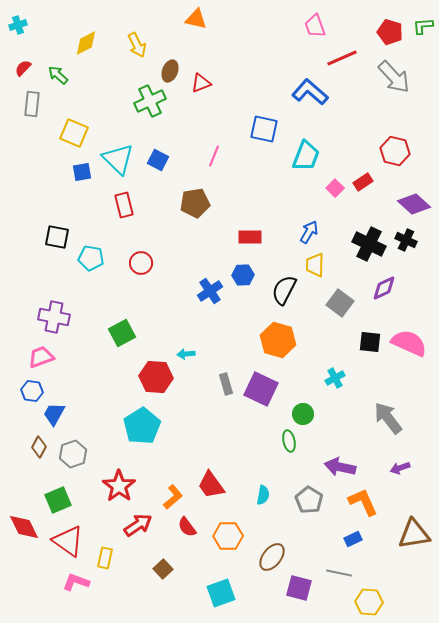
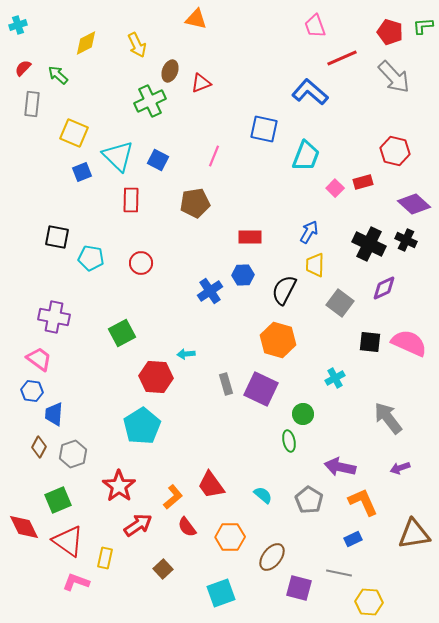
cyan triangle at (118, 159): moved 3 px up
blue square at (82, 172): rotated 12 degrees counterclockwise
red rectangle at (363, 182): rotated 18 degrees clockwise
red rectangle at (124, 205): moved 7 px right, 5 px up; rotated 15 degrees clockwise
pink trapezoid at (41, 357): moved 2 px left, 2 px down; rotated 56 degrees clockwise
blue trapezoid at (54, 414): rotated 25 degrees counterclockwise
cyan semicircle at (263, 495): rotated 60 degrees counterclockwise
orange hexagon at (228, 536): moved 2 px right, 1 px down
